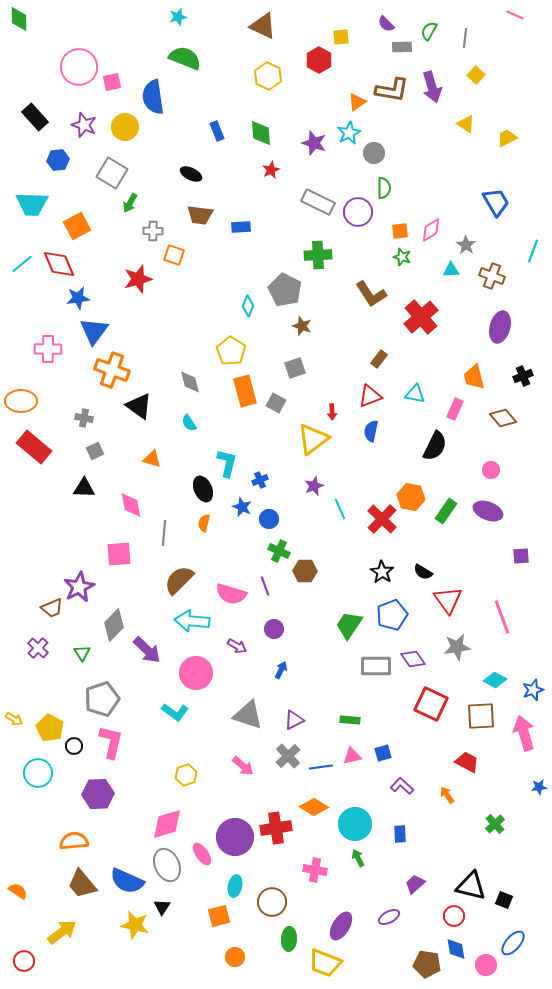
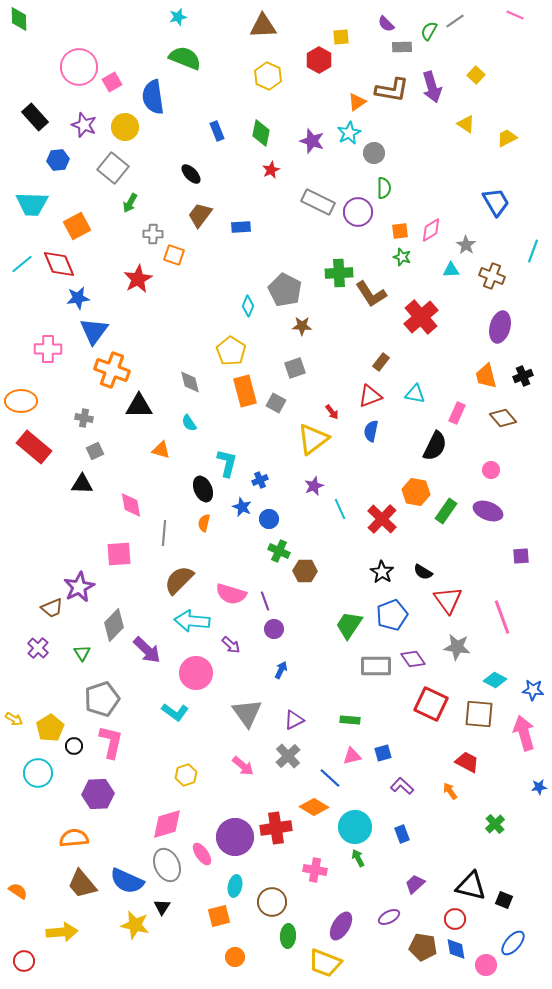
brown triangle at (263, 26): rotated 28 degrees counterclockwise
gray line at (465, 38): moved 10 px left, 17 px up; rotated 48 degrees clockwise
pink square at (112, 82): rotated 18 degrees counterclockwise
green diamond at (261, 133): rotated 16 degrees clockwise
purple star at (314, 143): moved 2 px left, 2 px up
gray square at (112, 173): moved 1 px right, 5 px up; rotated 8 degrees clockwise
black ellipse at (191, 174): rotated 20 degrees clockwise
brown trapezoid at (200, 215): rotated 120 degrees clockwise
gray cross at (153, 231): moved 3 px down
green cross at (318, 255): moved 21 px right, 18 px down
red star at (138, 279): rotated 12 degrees counterclockwise
brown star at (302, 326): rotated 18 degrees counterclockwise
brown rectangle at (379, 359): moved 2 px right, 3 px down
orange trapezoid at (474, 377): moved 12 px right, 1 px up
black triangle at (139, 406): rotated 36 degrees counterclockwise
pink rectangle at (455, 409): moved 2 px right, 4 px down
red arrow at (332, 412): rotated 35 degrees counterclockwise
orange triangle at (152, 459): moved 9 px right, 9 px up
black triangle at (84, 488): moved 2 px left, 4 px up
orange hexagon at (411, 497): moved 5 px right, 5 px up
purple line at (265, 586): moved 15 px down
purple arrow at (237, 646): moved 6 px left, 1 px up; rotated 12 degrees clockwise
gray star at (457, 647): rotated 16 degrees clockwise
blue star at (533, 690): rotated 25 degrees clockwise
gray triangle at (248, 715): moved 1 px left, 2 px up; rotated 36 degrees clockwise
brown square at (481, 716): moved 2 px left, 2 px up; rotated 8 degrees clockwise
yellow pentagon at (50, 728): rotated 12 degrees clockwise
blue line at (321, 767): moved 9 px right, 11 px down; rotated 50 degrees clockwise
orange arrow at (447, 795): moved 3 px right, 4 px up
cyan circle at (355, 824): moved 3 px down
blue rectangle at (400, 834): moved 2 px right; rotated 18 degrees counterclockwise
orange semicircle at (74, 841): moved 3 px up
red circle at (454, 916): moved 1 px right, 3 px down
yellow arrow at (62, 932): rotated 32 degrees clockwise
green ellipse at (289, 939): moved 1 px left, 3 px up
brown pentagon at (427, 964): moved 4 px left, 17 px up
